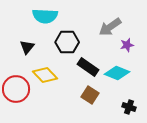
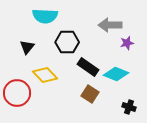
gray arrow: moved 2 px up; rotated 35 degrees clockwise
purple star: moved 2 px up
cyan diamond: moved 1 px left, 1 px down
red circle: moved 1 px right, 4 px down
brown square: moved 1 px up
